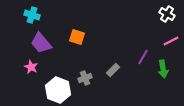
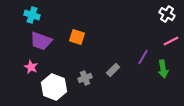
purple trapezoid: moved 2 px up; rotated 30 degrees counterclockwise
white hexagon: moved 4 px left, 3 px up
